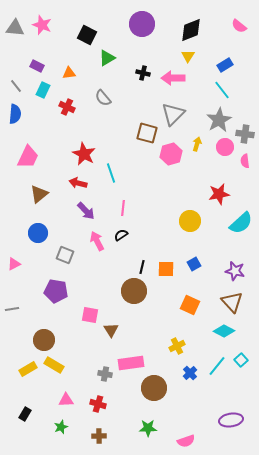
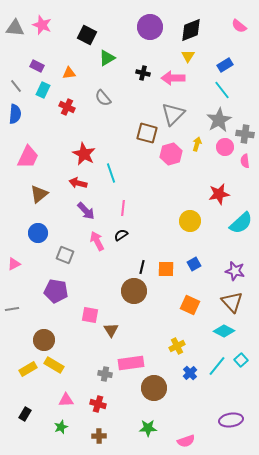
purple circle at (142, 24): moved 8 px right, 3 px down
